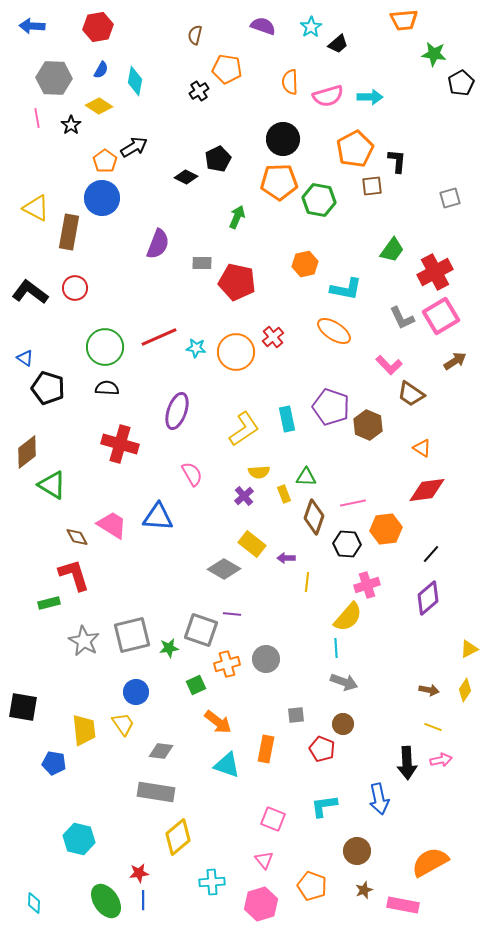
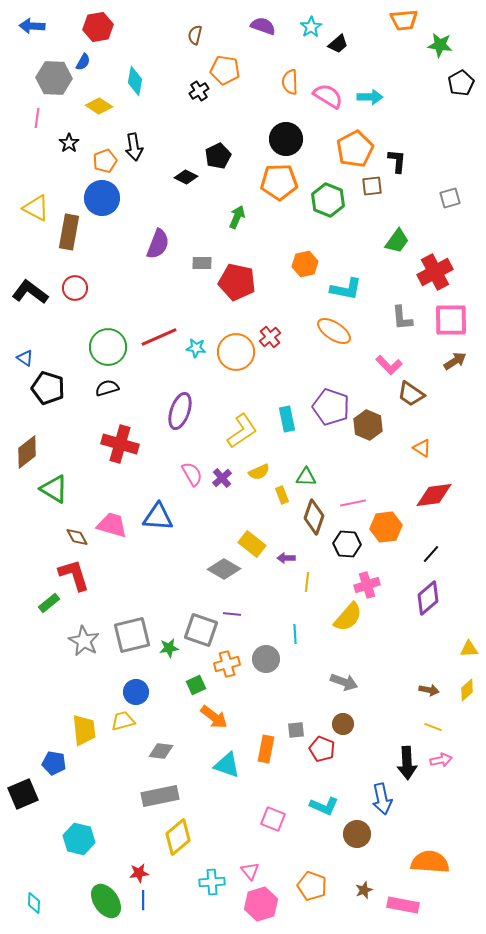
green star at (434, 54): moved 6 px right, 9 px up
orange pentagon at (227, 69): moved 2 px left, 1 px down
blue semicircle at (101, 70): moved 18 px left, 8 px up
pink semicircle at (328, 96): rotated 132 degrees counterclockwise
pink line at (37, 118): rotated 18 degrees clockwise
black star at (71, 125): moved 2 px left, 18 px down
black circle at (283, 139): moved 3 px right
black arrow at (134, 147): rotated 112 degrees clockwise
black pentagon at (218, 159): moved 3 px up
orange pentagon at (105, 161): rotated 15 degrees clockwise
green hexagon at (319, 200): moved 9 px right; rotated 12 degrees clockwise
green trapezoid at (392, 250): moved 5 px right, 9 px up
pink square at (441, 316): moved 10 px right, 4 px down; rotated 30 degrees clockwise
gray L-shape at (402, 318): rotated 20 degrees clockwise
red cross at (273, 337): moved 3 px left
green circle at (105, 347): moved 3 px right
black semicircle at (107, 388): rotated 20 degrees counterclockwise
purple ellipse at (177, 411): moved 3 px right
yellow L-shape at (244, 429): moved 2 px left, 2 px down
yellow semicircle at (259, 472): rotated 20 degrees counterclockwise
green triangle at (52, 485): moved 2 px right, 4 px down
red diamond at (427, 490): moved 7 px right, 5 px down
yellow rectangle at (284, 494): moved 2 px left, 1 px down
purple cross at (244, 496): moved 22 px left, 18 px up
pink trapezoid at (112, 525): rotated 16 degrees counterclockwise
orange hexagon at (386, 529): moved 2 px up
green rectangle at (49, 603): rotated 25 degrees counterclockwise
cyan line at (336, 648): moved 41 px left, 14 px up
yellow triangle at (469, 649): rotated 24 degrees clockwise
yellow diamond at (465, 690): moved 2 px right; rotated 15 degrees clockwise
black square at (23, 707): moved 87 px down; rotated 32 degrees counterclockwise
gray square at (296, 715): moved 15 px down
orange arrow at (218, 722): moved 4 px left, 5 px up
yellow trapezoid at (123, 724): moved 3 px up; rotated 70 degrees counterclockwise
gray rectangle at (156, 792): moved 4 px right, 4 px down; rotated 21 degrees counterclockwise
blue arrow at (379, 799): moved 3 px right
cyan L-shape at (324, 806): rotated 148 degrees counterclockwise
brown circle at (357, 851): moved 17 px up
pink triangle at (264, 860): moved 14 px left, 11 px down
orange semicircle at (430, 862): rotated 33 degrees clockwise
